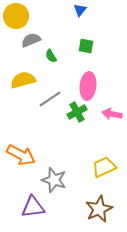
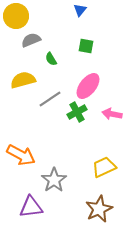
green semicircle: moved 3 px down
pink ellipse: rotated 32 degrees clockwise
gray star: rotated 20 degrees clockwise
purple triangle: moved 2 px left
